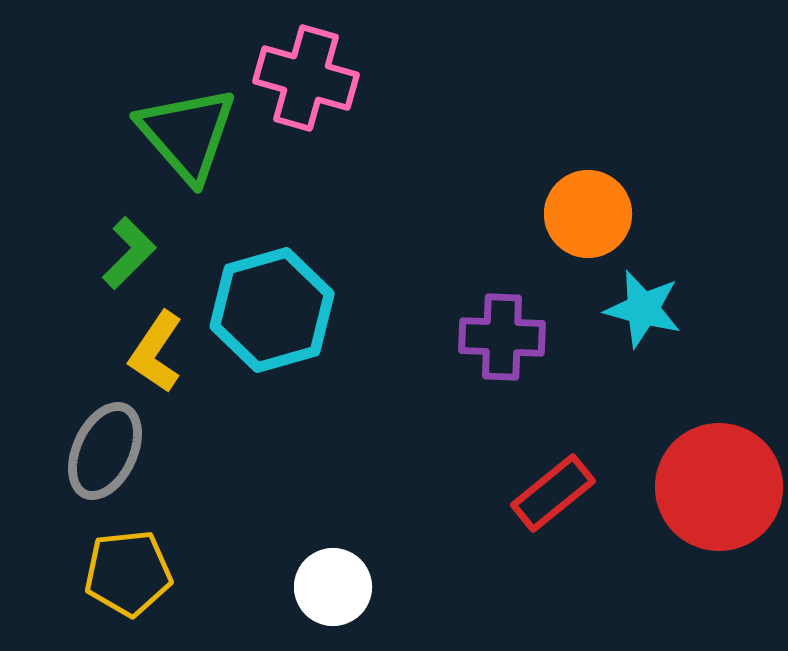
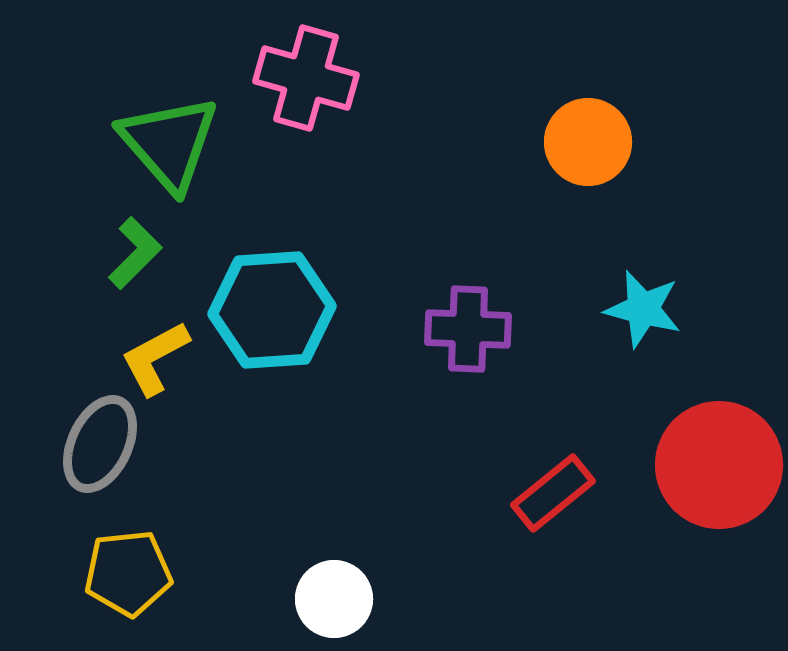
green triangle: moved 18 px left, 9 px down
orange circle: moved 72 px up
green L-shape: moved 6 px right
cyan hexagon: rotated 12 degrees clockwise
purple cross: moved 34 px left, 8 px up
yellow L-shape: moved 1 px left, 6 px down; rotated 28 degrees clockwise
gray ellipse: moved 5 px left, 7 px up
red circle: moved 22 px up
white circle: moved 1 px right, 12 px down
